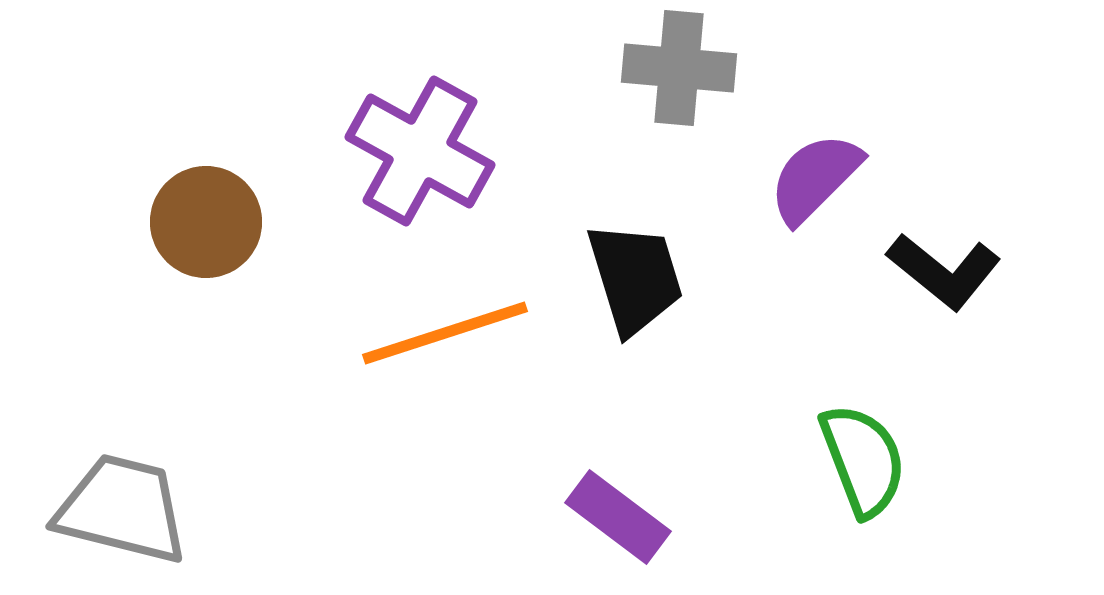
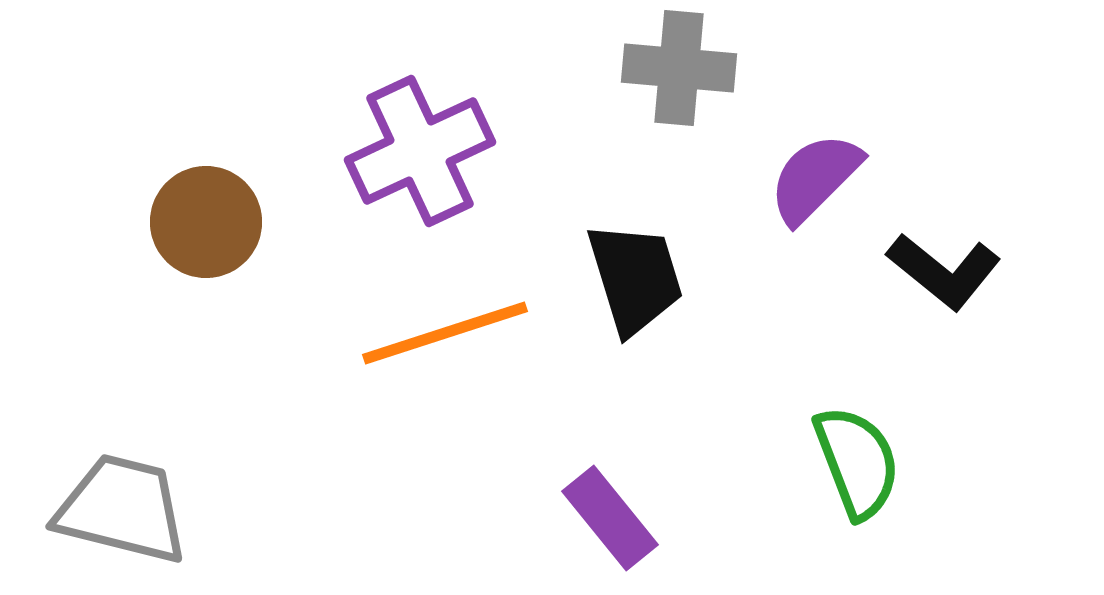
purple cross: rotated 36 degrees clockwise
green semicircle: moved 6 px left, 2 px down
purple rectangle: moved 8 px left, 1 px down; rotated 14 degrees clockwise
